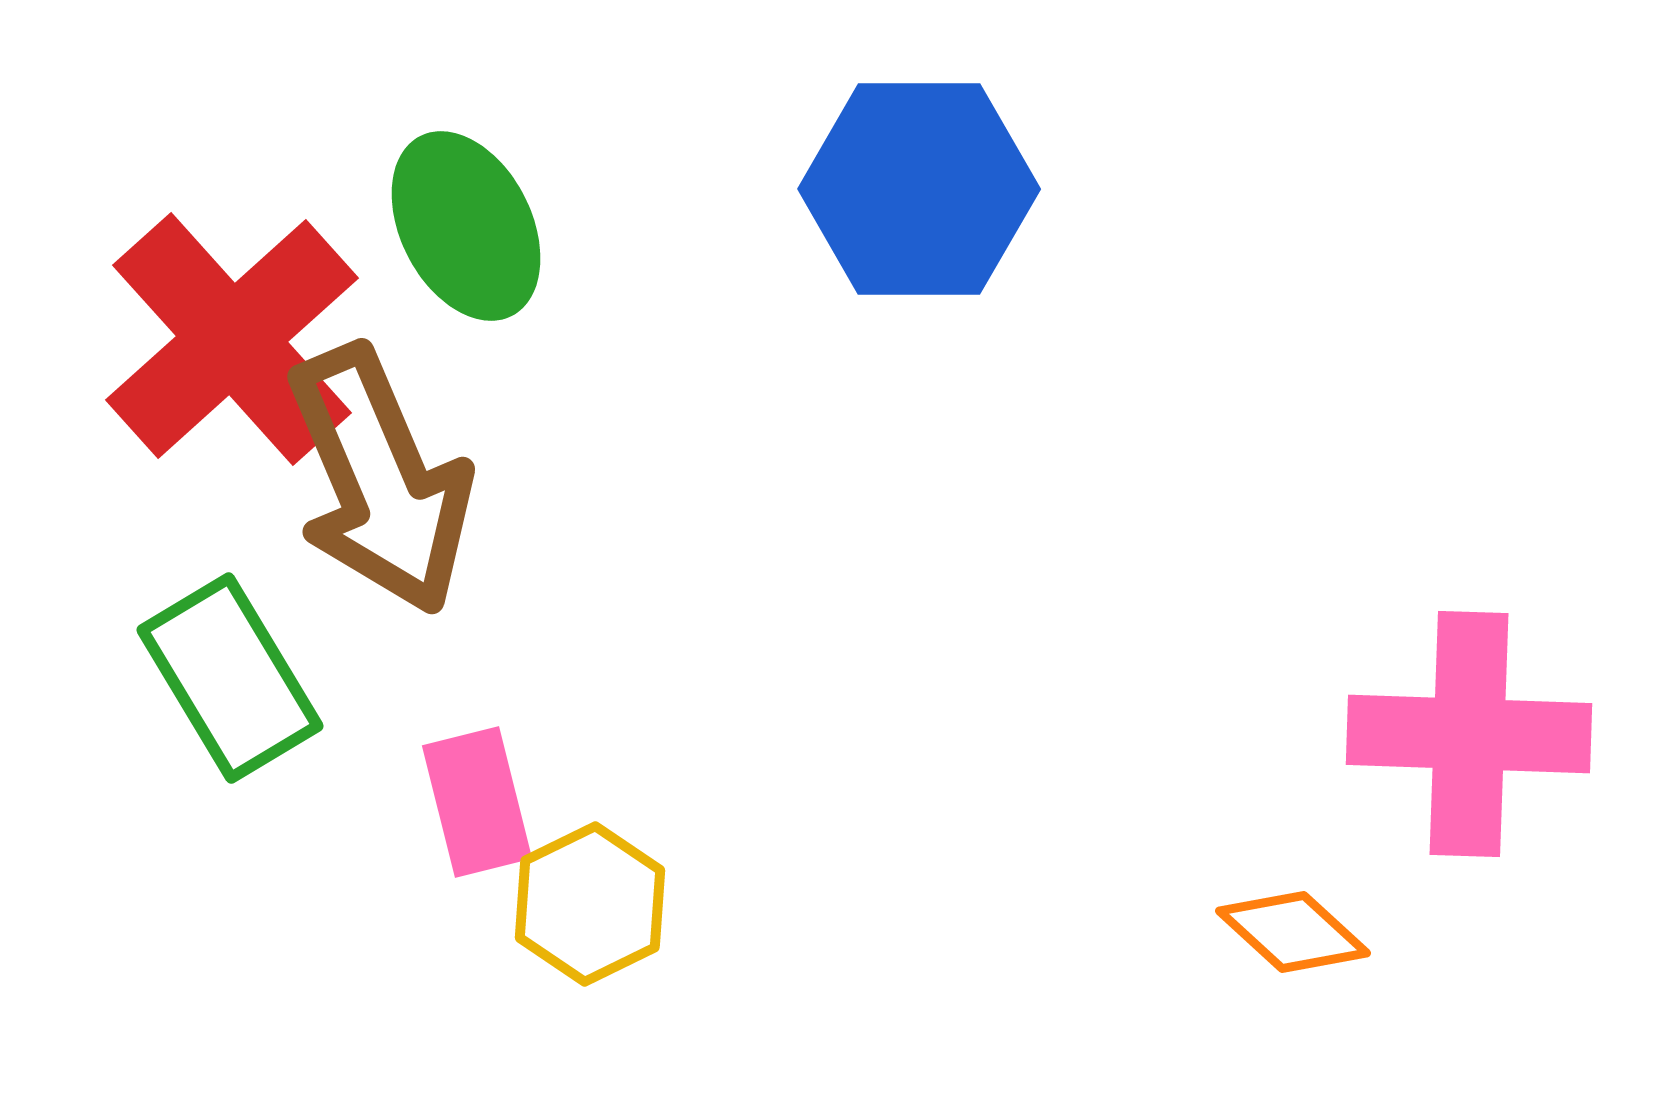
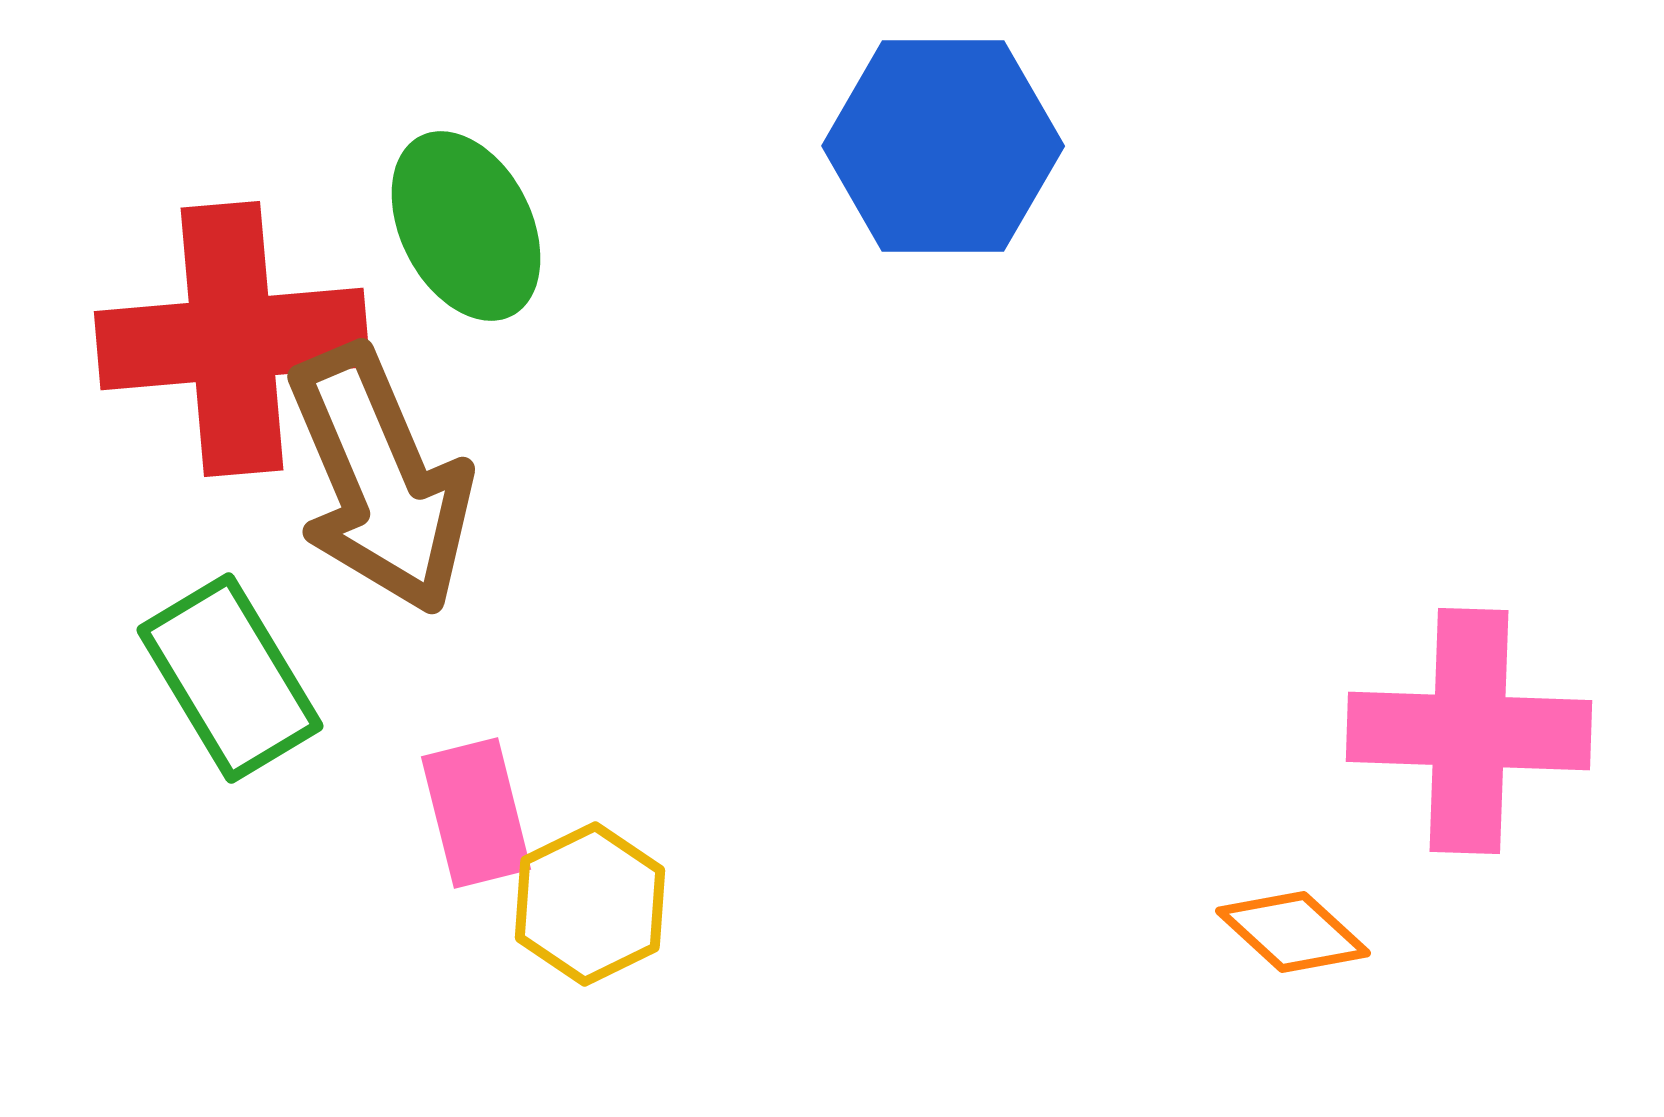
blue hexagon: moved 24 px right, 43 px up
red cross: rotated 37 degrees clockwise
pink cross: moved 3 px up
pink rectangle: moved 1 px left, 11 px down
